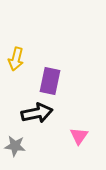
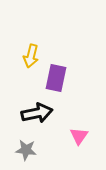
yellow arrow: moved 15 px right, 3 px up
purple rectangle: moved 6 px right, 3 px up
gray star: moved 11 px right, 4 px down
